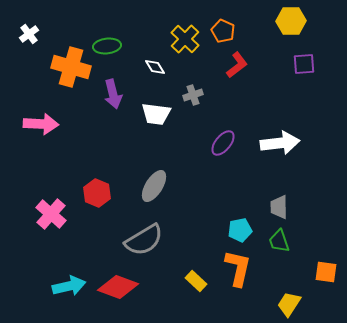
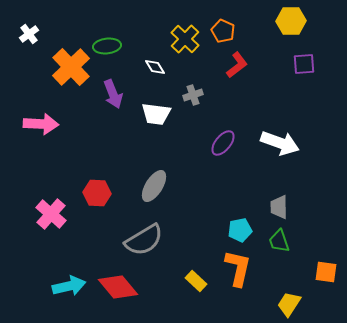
orange cross: rotated 30 degrees clockwise
purple arrow: rotated 8 degrees counterclockwise
white arrow: rotated 27 degrees clockwise
red hexagon: rotated 20 degrees counterclockwise
red diamond: rotated 30 degrees clockwise
